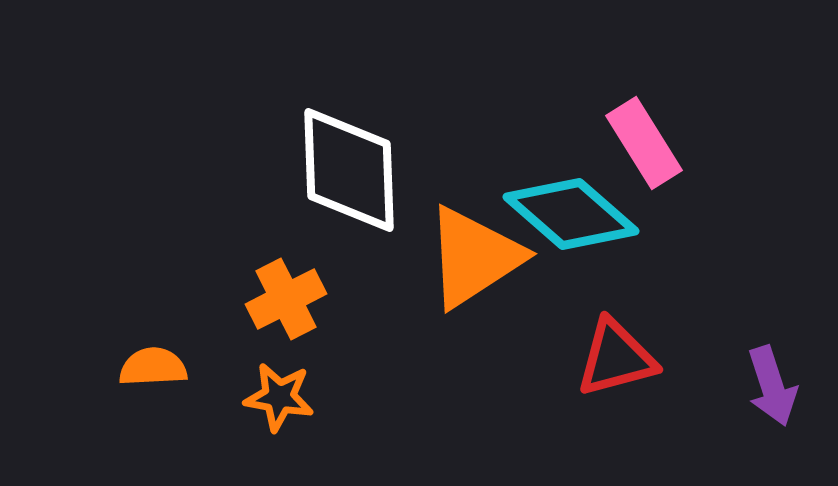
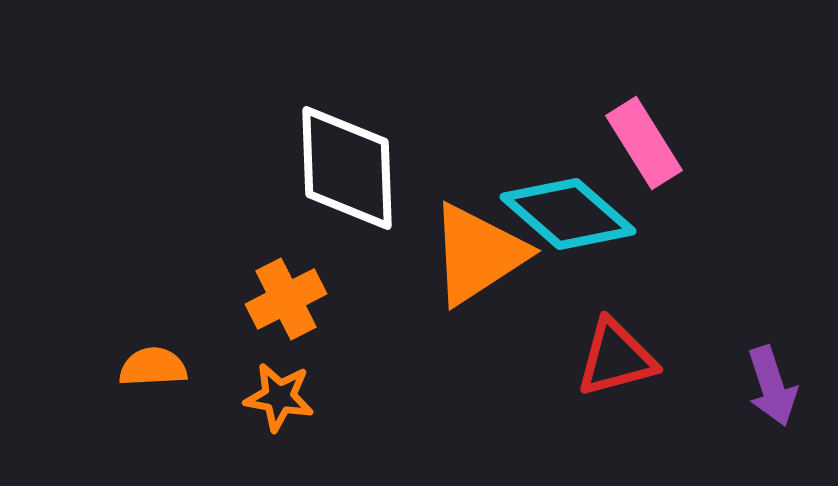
white diamond: moved 2 px left, 2 px up
cyan diamond: moved 3 px left
orange triangle: moved 4 px right, 3 px up
